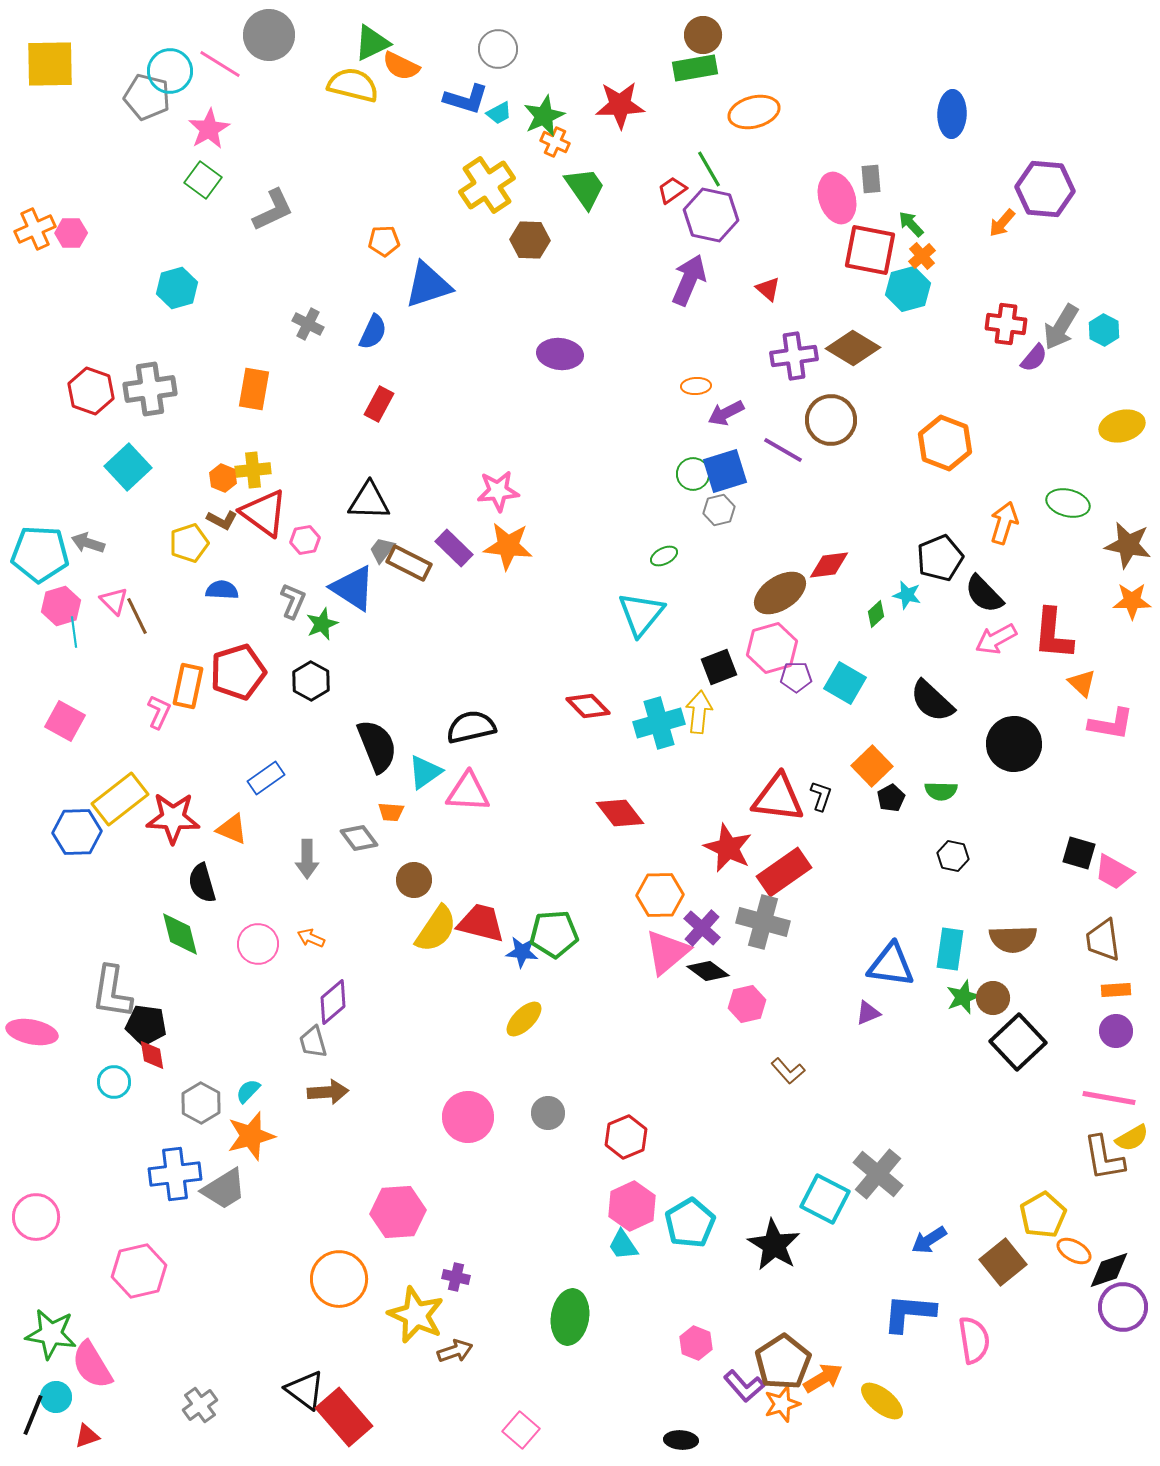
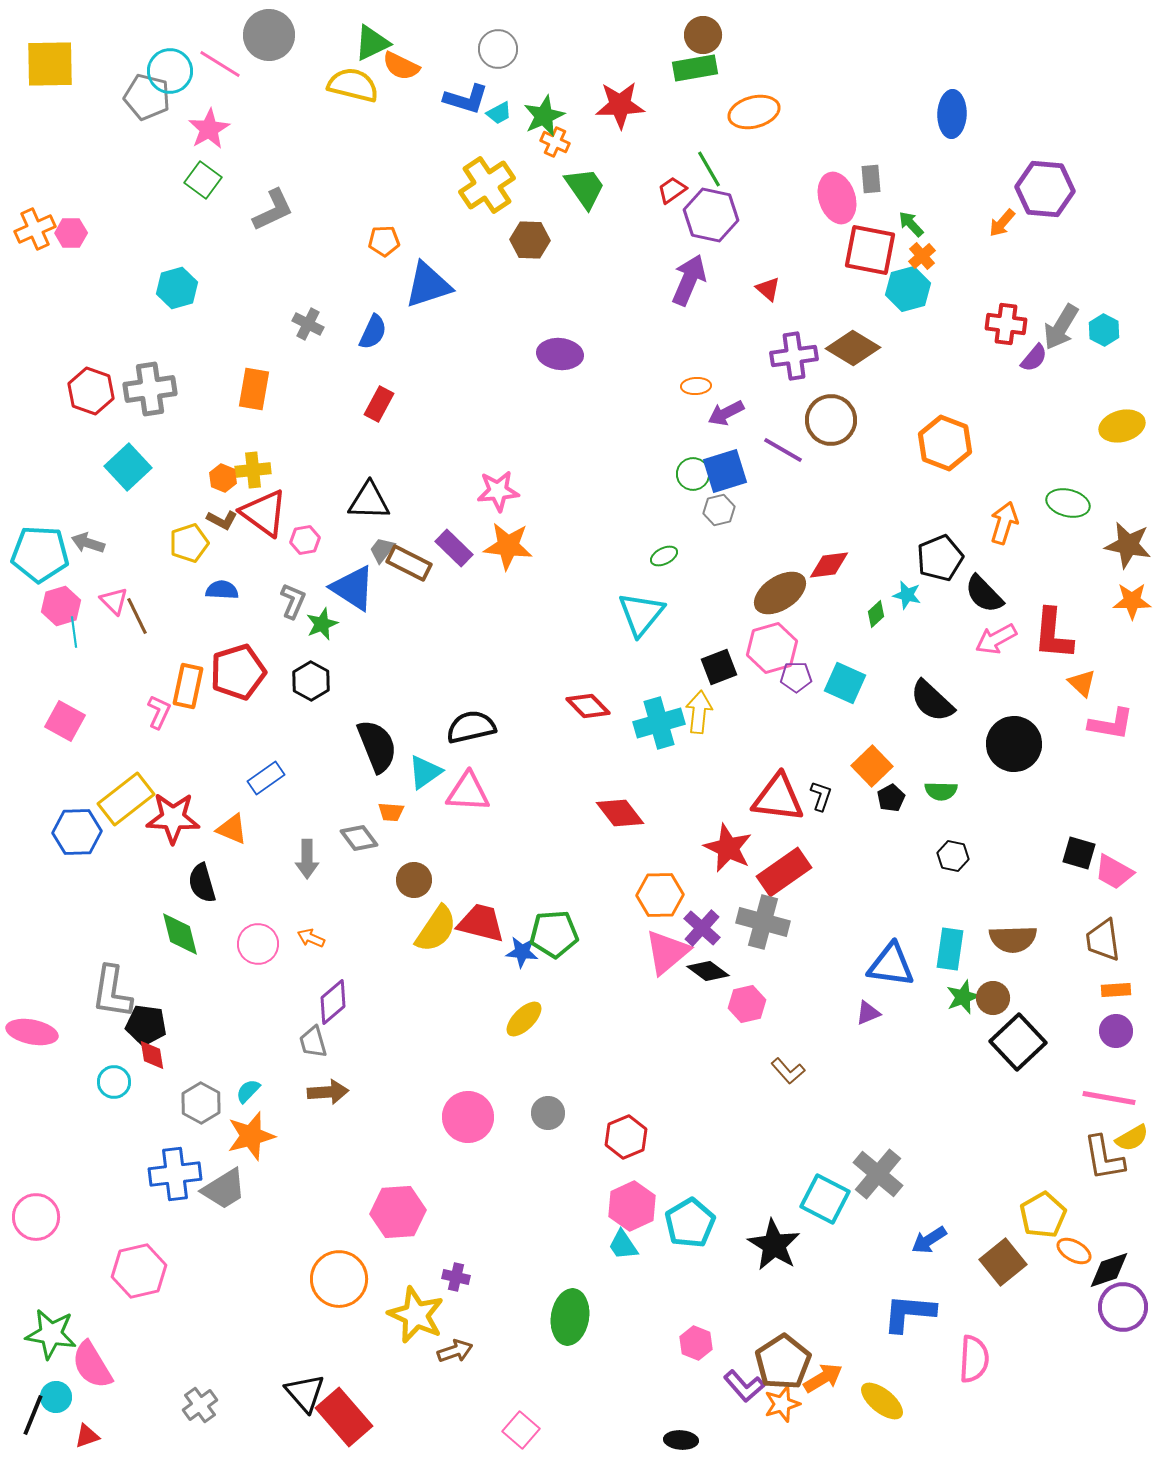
cyan square at (845, 683): rotated 6 degrees counterclockwise
yellow rectangle at (120, 799): moved 6 px right
pink semicircle at (974, 1340): moved 19 px down; rotated 12 degrees clockwise
black triangle at (305, 1390): moved 3 px down; rotated 12 degrees clockwise
